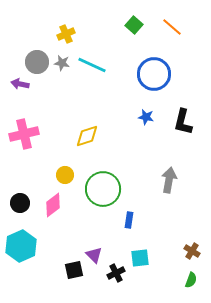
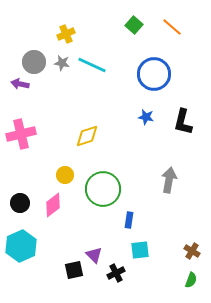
gray circle: moved 3 px left
pink cross: moved 3 px left
cyan square: moved 8 px up
